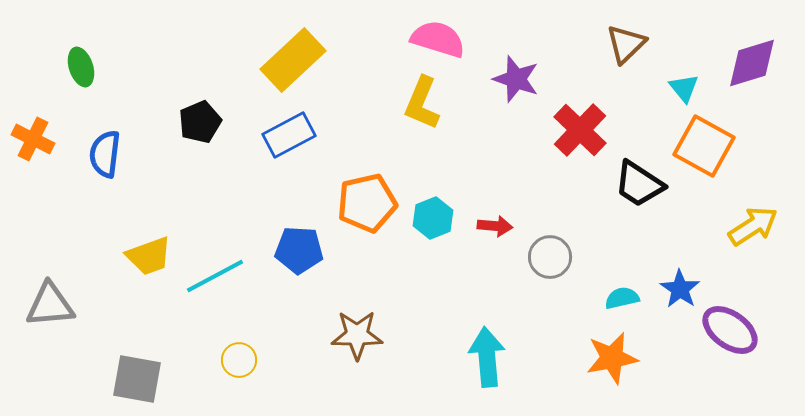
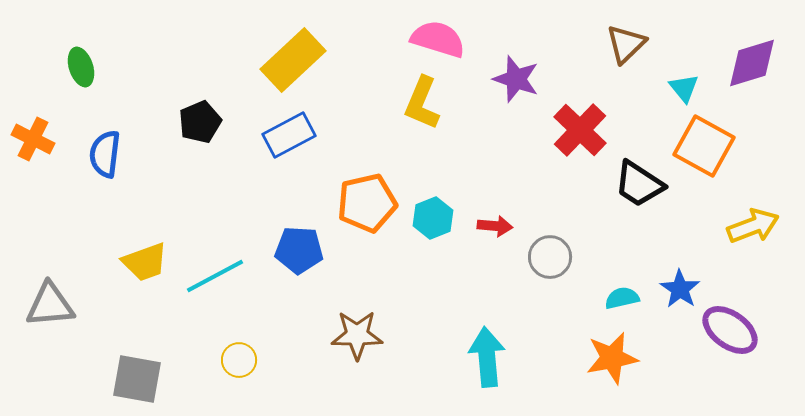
yellow arrow: rotated 12 degrees clockwise
yellow trapezoid: moved 4 px left, 6 px down
